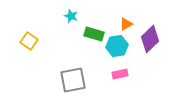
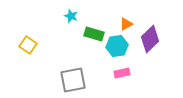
yellow square: moved 1 px left, 4 px down
pink rectangle: moved 2 px right, 1 px up
